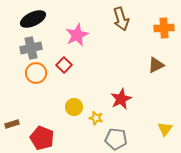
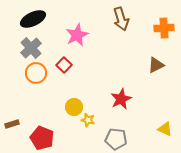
gray cross: rotated 30 degrees counterclockwise
yellow star: moved 8 px left, 2 px down
yellow triangle: rotated 42 degrees counterclockwise
